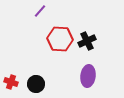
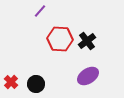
black cross: rotated 12 degrees counterclockwise
purple ellipse: rotated 50 degrees clockwise
red cross: rotated 24 degrees clockwise
